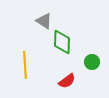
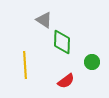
gray triangle: moved 1 px up
red semicircle: moved 1 px left
